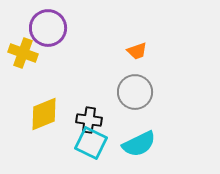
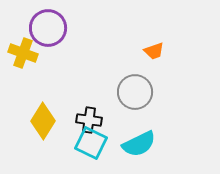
orange trapezoid: moved 17 px right
yellow diamond: moved 1 px left, 7 px down; rotated 36 degrees counterclockwise
